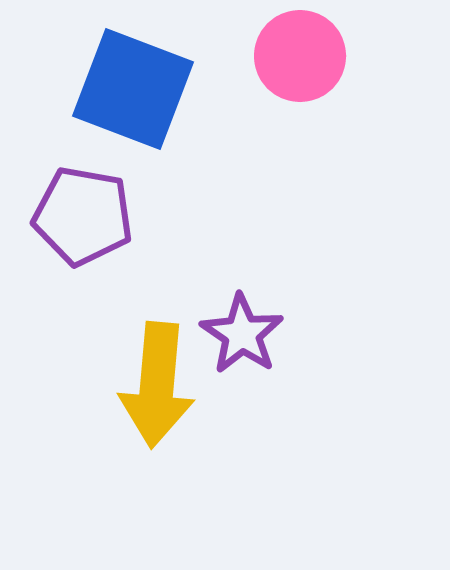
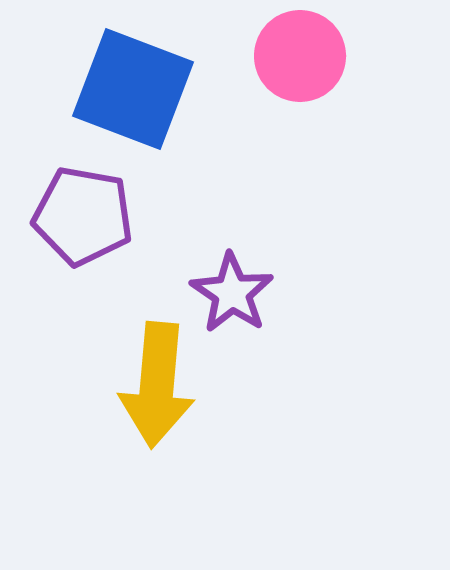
purple star: moved 10 px left, 41 px up
